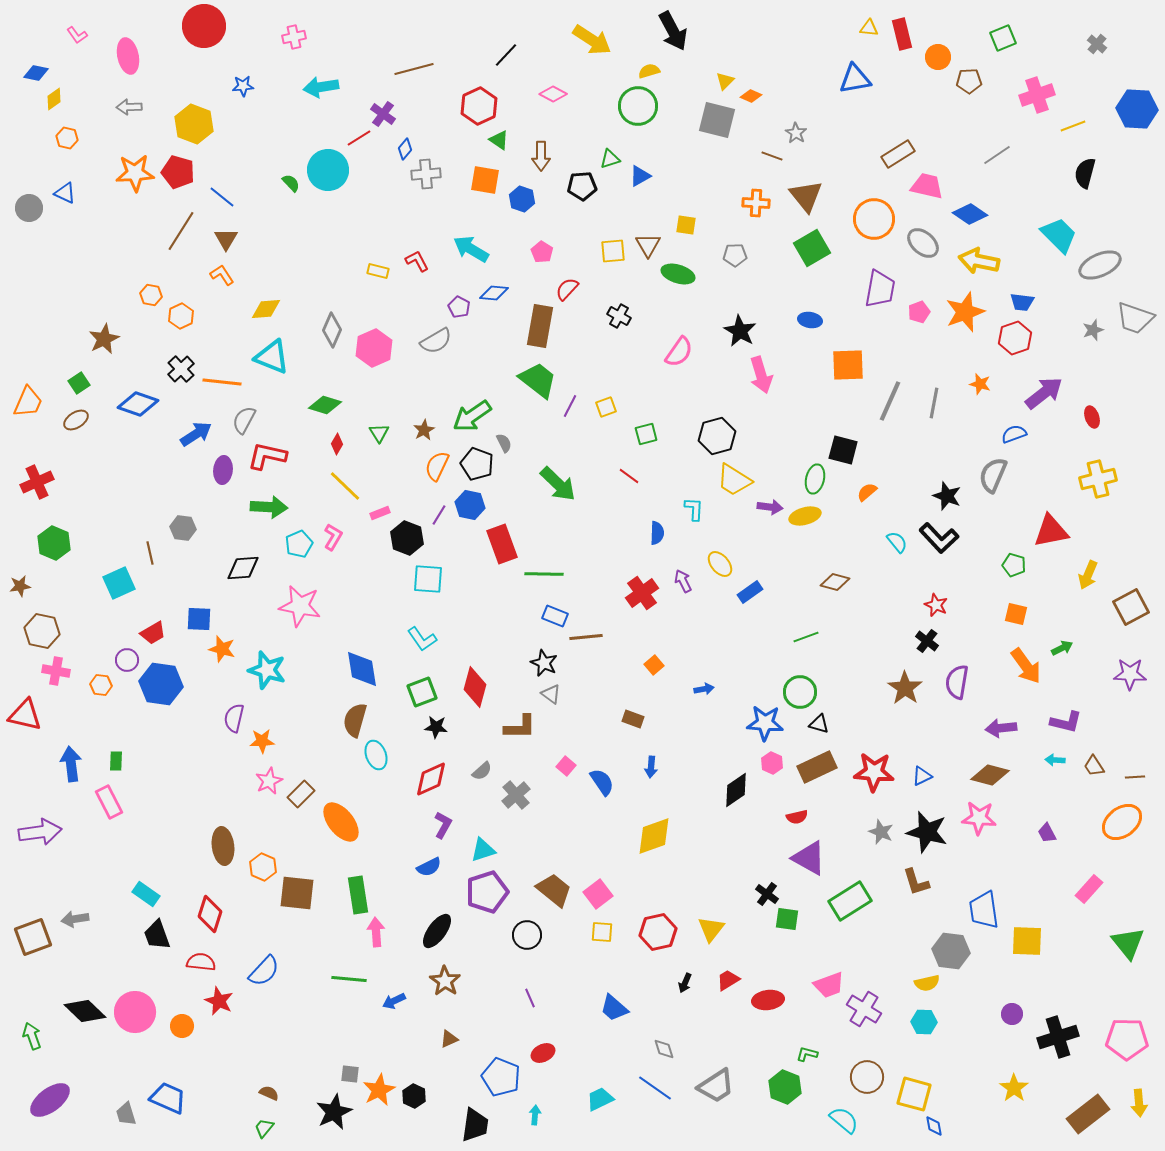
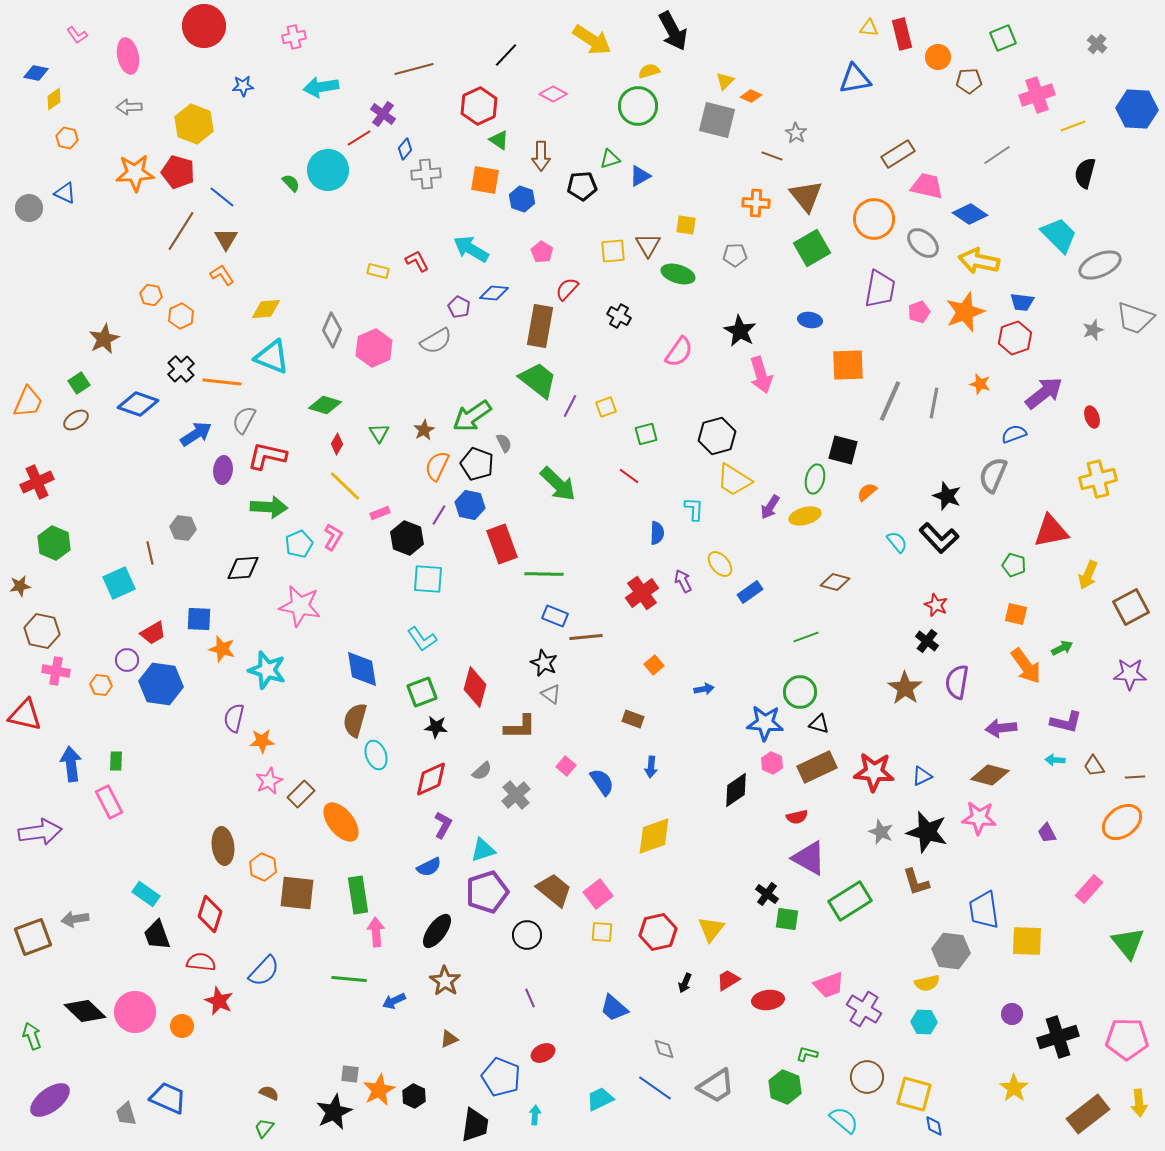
purple arrow at (770, 507): rotated 115 degrees clockwise
